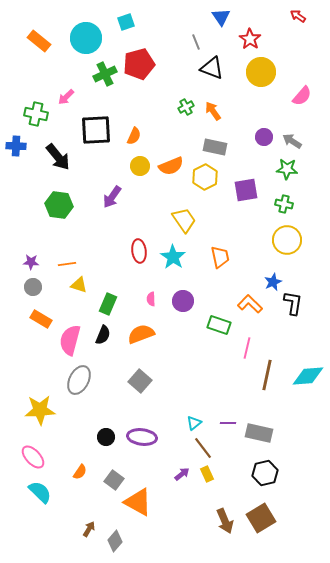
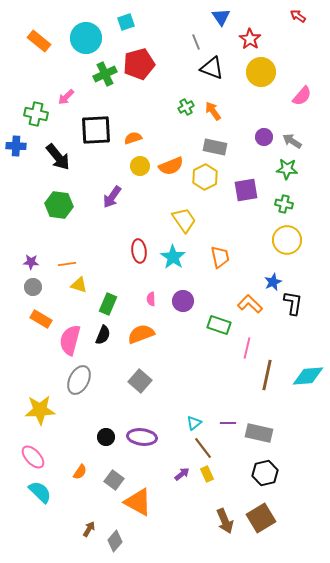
orange semicircle at (134, 136): moved 1 px left, 2 px down; rotated 132 degrees counterclockwise
